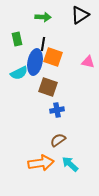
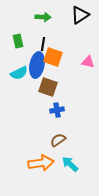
green rectangle: moved 1 px right, 2 px down
blue ellipse: moved 2 px right, 3 px down
